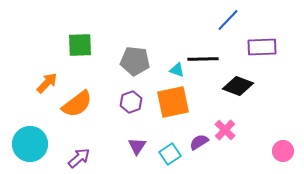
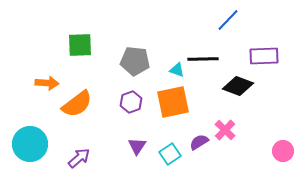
purple rectangle: moved 2 px right, 9 px down
orange arrow: rotated 50 degrees clockwise
